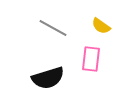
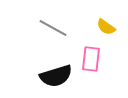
yellow semicircle: moved 5 px right, 1 px down
black semicircle: moved 8 px right, 2 px up
